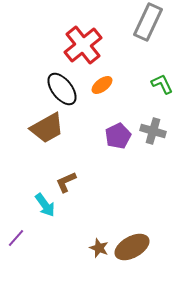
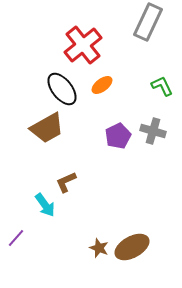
green L-shape: moved 2 px down
